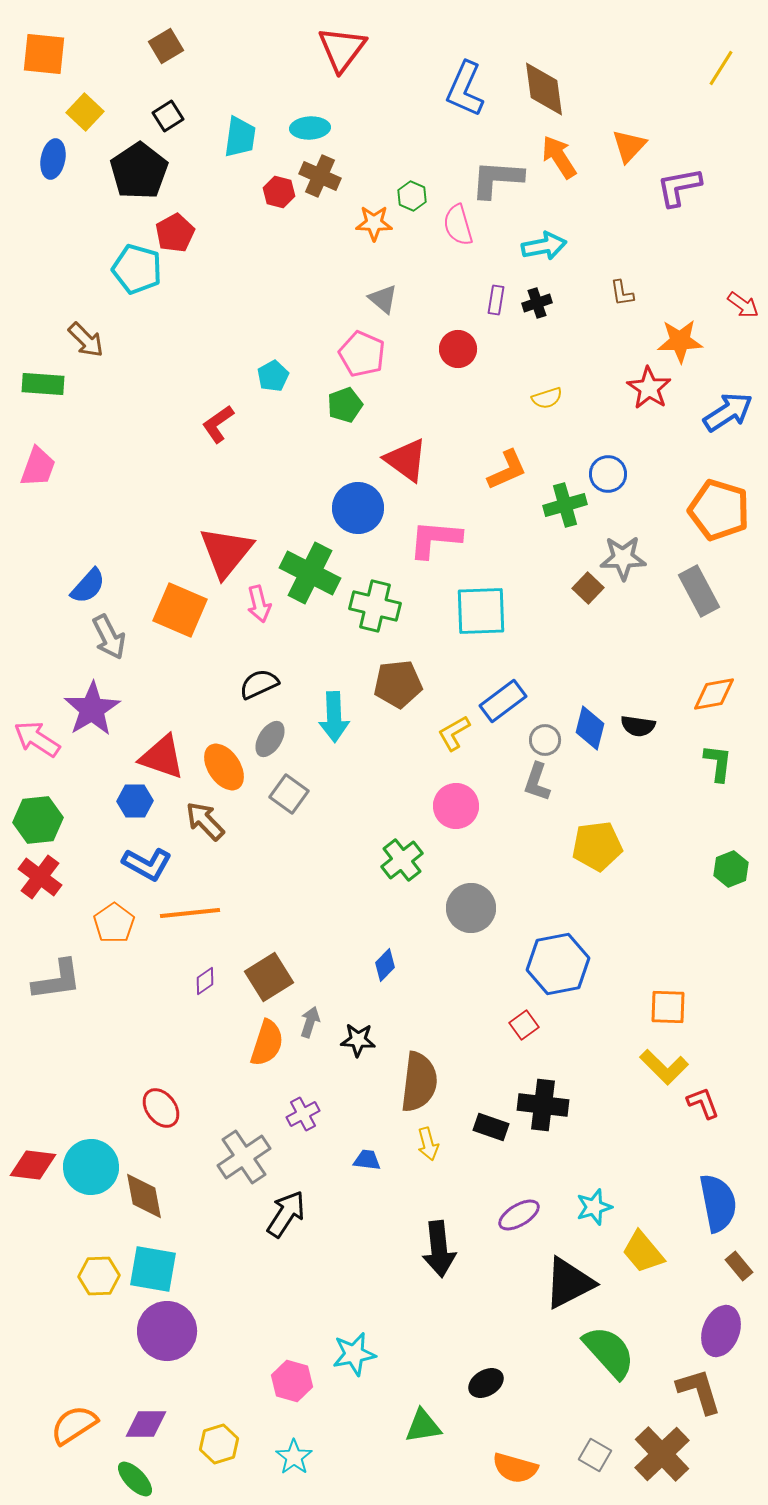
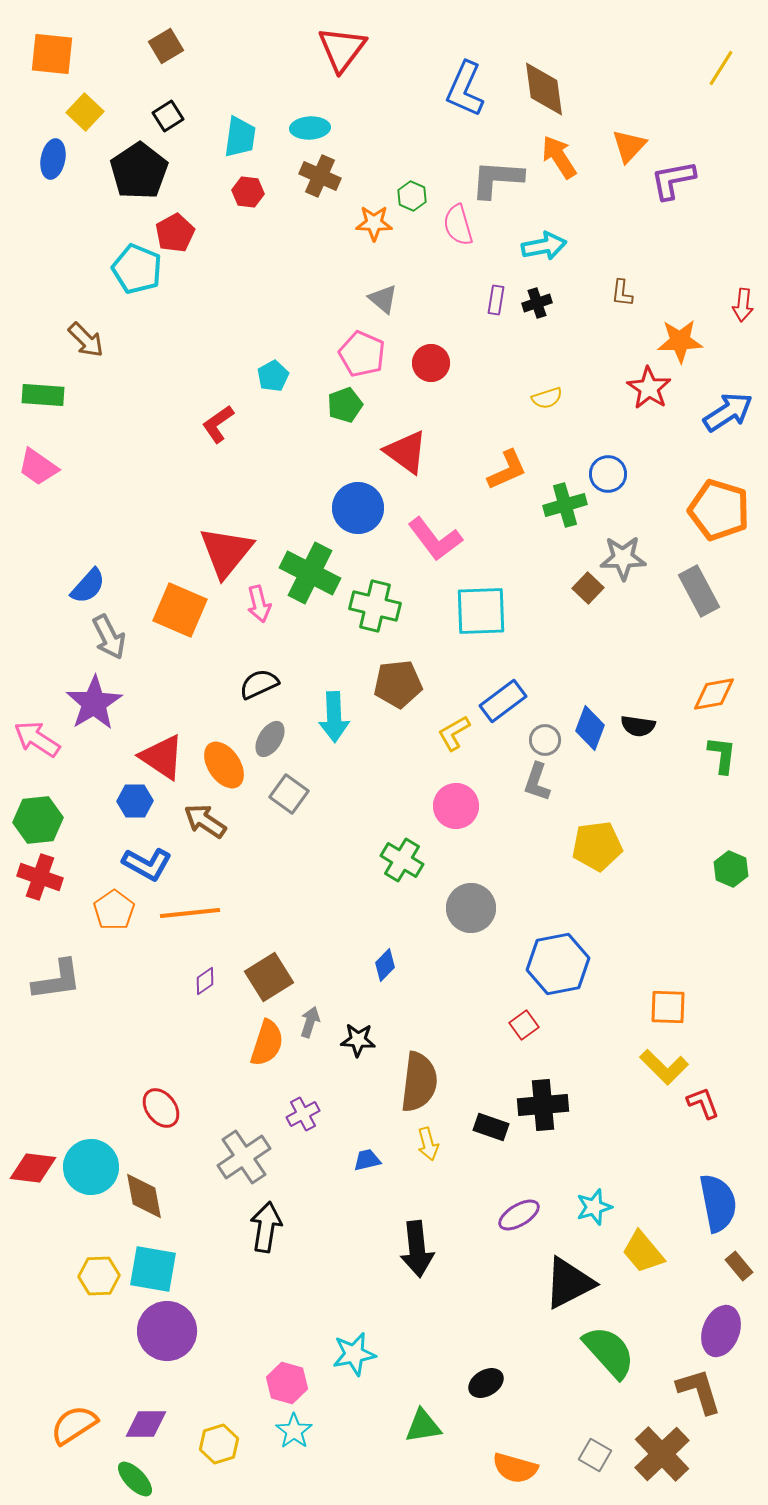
orange square at (44, 54): moved 8 px right
purple L-shape at (679, 187): moved 6 px left, 7 px up
red hexagon at (279, 192): moved 31 px left; rotated 8 degrees counterclockwise
cyan pentagon at (137, 269): rotated 6 degrees clockwise
brown L-shape at (622, 293): rotated 16 degrees clockwise
red arrow at (743, 305): rotated 60 degrees clockwise
red circle at (458, 349): moved 27 px left, 14 px down
green rectangle at (43, 384): moved 11 px down
red triangle at (406, 460): moved 8 px up
pink trapezoid at (38, 467): rotated 105 degrees clockwise
pink L-shape at (435, 539): rotated 132 degrees counterclockwise
purple star at (92, 709): moved 2 px right, 6 px up
blue diamond at (590, 728): rotated 6 degrees clockwise
red triangle at (162, 757): rotated 15 degrees clockwise
green L-shape at (718, 763): moved 4 px right, 8 px up
orange ellipse at (224, 767): moved 2 px up
brown arrow at (205, 821): rotated 12 degrees counterclockwise
green cross at (402, 860): rotated 21 degrees counterclockwise
green hexagon at (731, 869): rotated 16 degrees counterclockwise
red cross at (40, 877): rotated 18 degrees counterclockwise
orange pentagon at (114, 923): moved 13 px up
black cross at (543, 1105): rotated 12 degrees counterclockwise
blue trapezoid at (367, 1160): rotated 20 degrees counterclockwise
red diamond at (33, 1165): moved 3 px down
black arrow at (286, 1214): moved 20 px left, 13 px down; rotated 24 degrees counterclockwise
black arrow at (439, 1249): moved 22 px left
pink hexagon at (292, 1381): moved 5 px left, 2 px down
cyan star at (294, 1457): moved 26 px up
